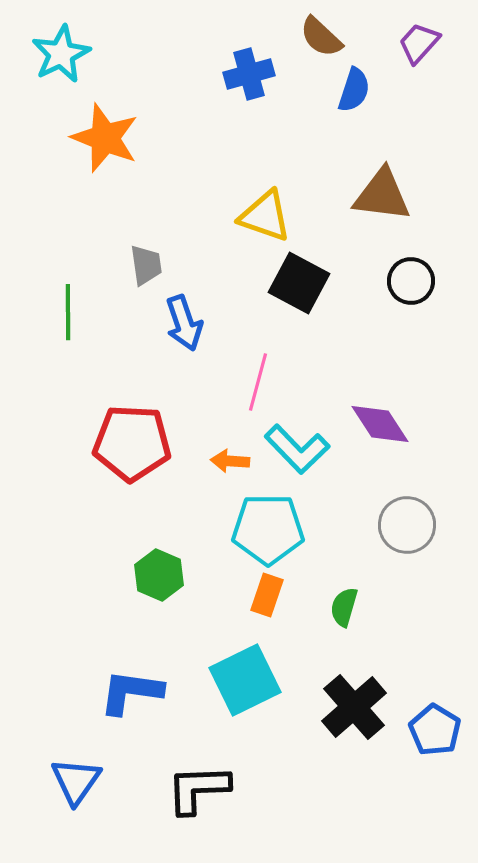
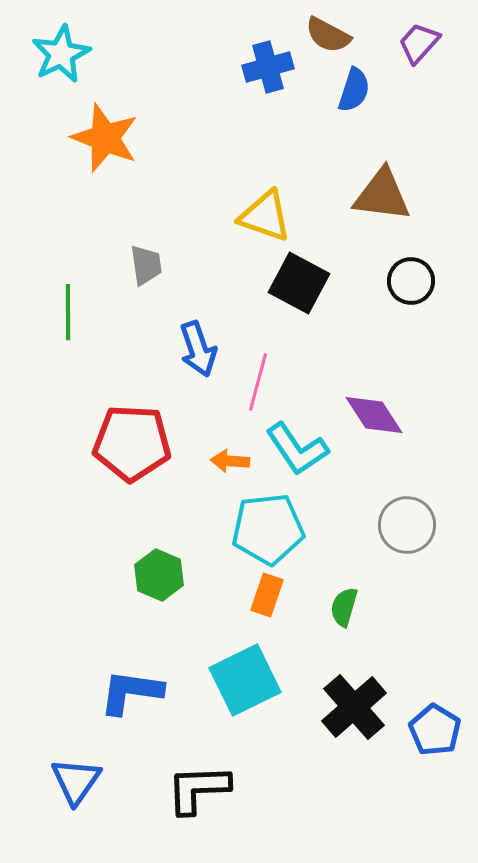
brown semicircle: moved 7 px right, 2 px up; rotated 15 degrees counterclockwise
blue cross: moved 19 px right, 7 px up
blue arrow: moved 14 px right, 26 px down
purple diamond: moved 6 px left, 9 px up
cyan L-shape: rotated 10 degrees clockwise
cyan pentagon: rotated 6 degrees counterclockwise
